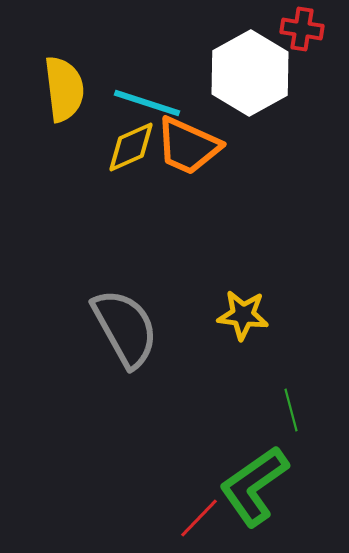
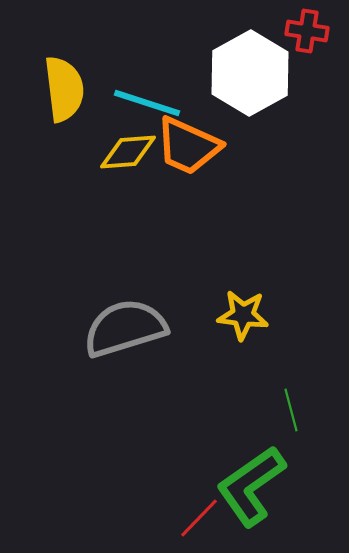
red cross: moved 5 px right, 2 px down
yellow diamond: moved 3 px left, 5 px down; rotated 20 degrees clockwise
gray semicircle: rotated 78 degrees counterclockwise
green L-shape: moved 3 px left
